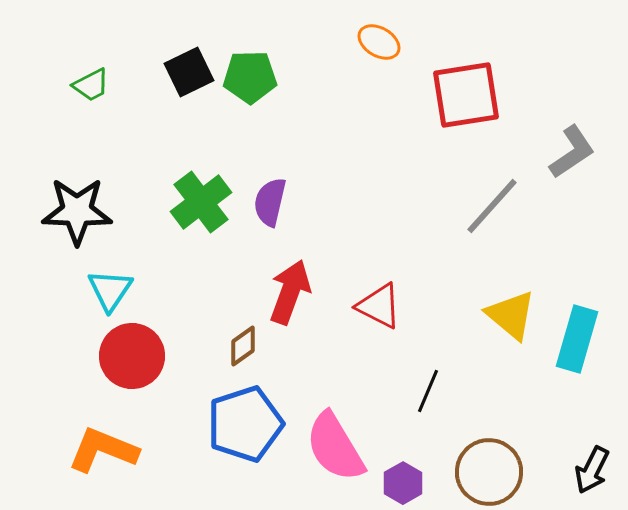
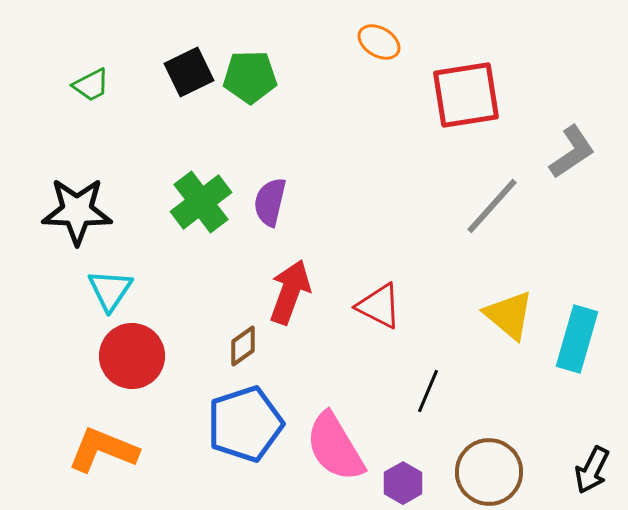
yellow triangle: moved 2 px left
